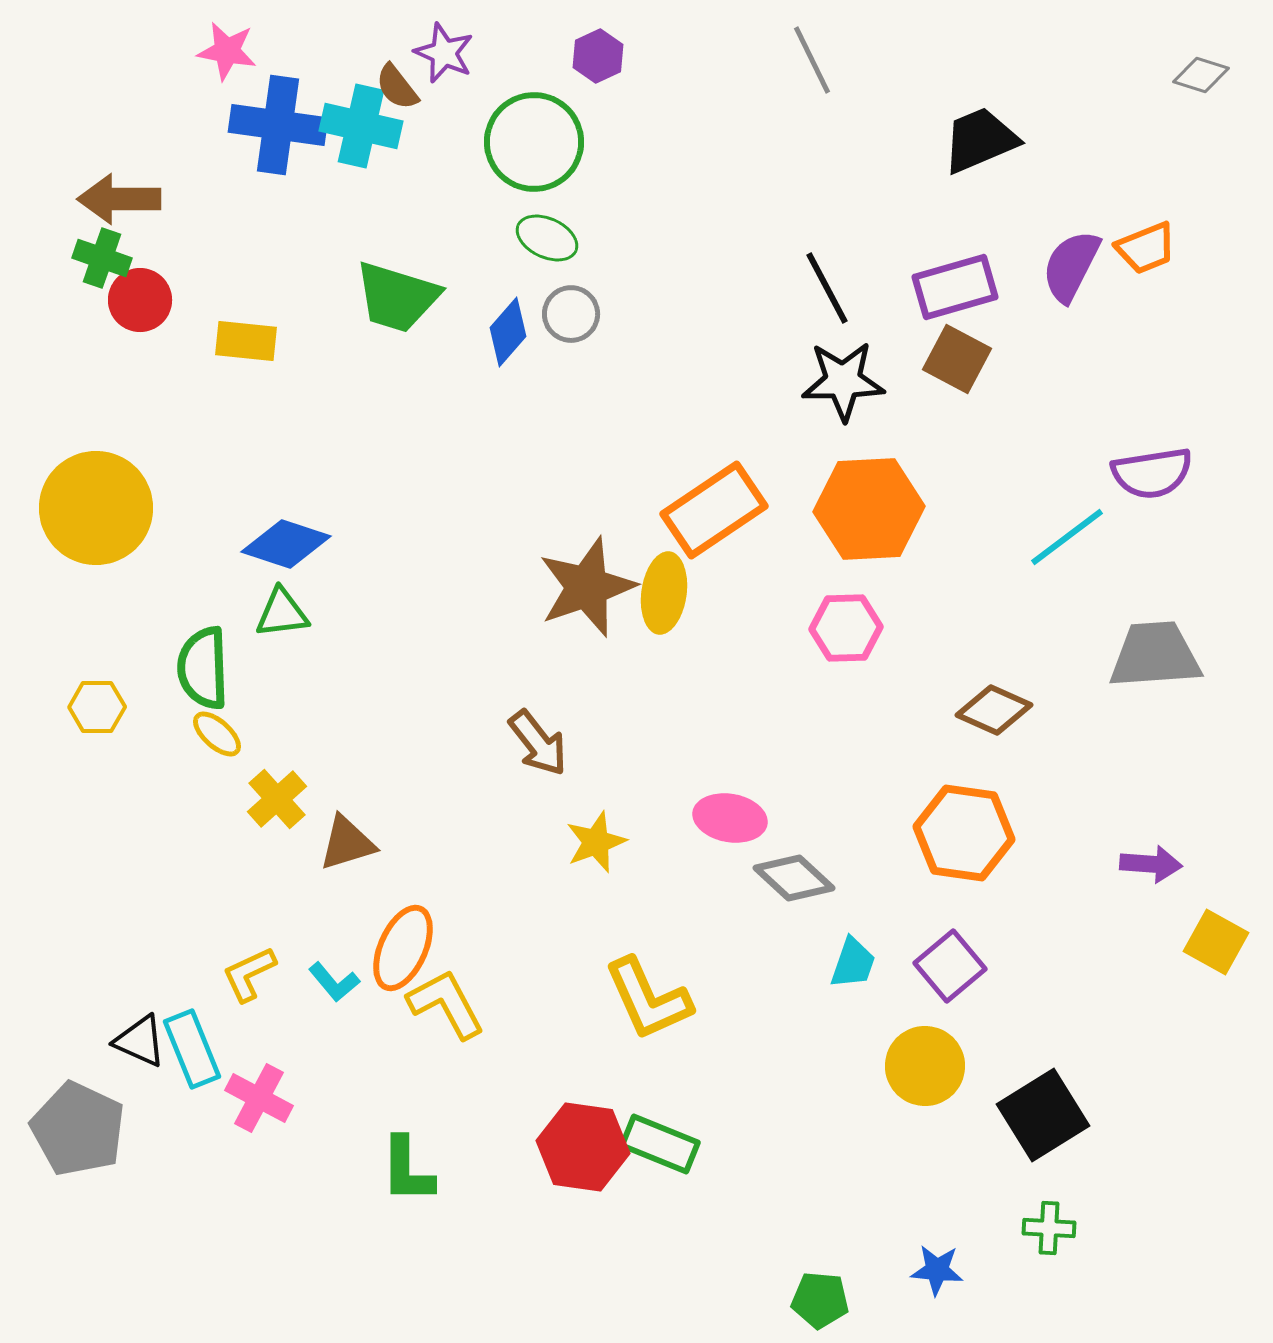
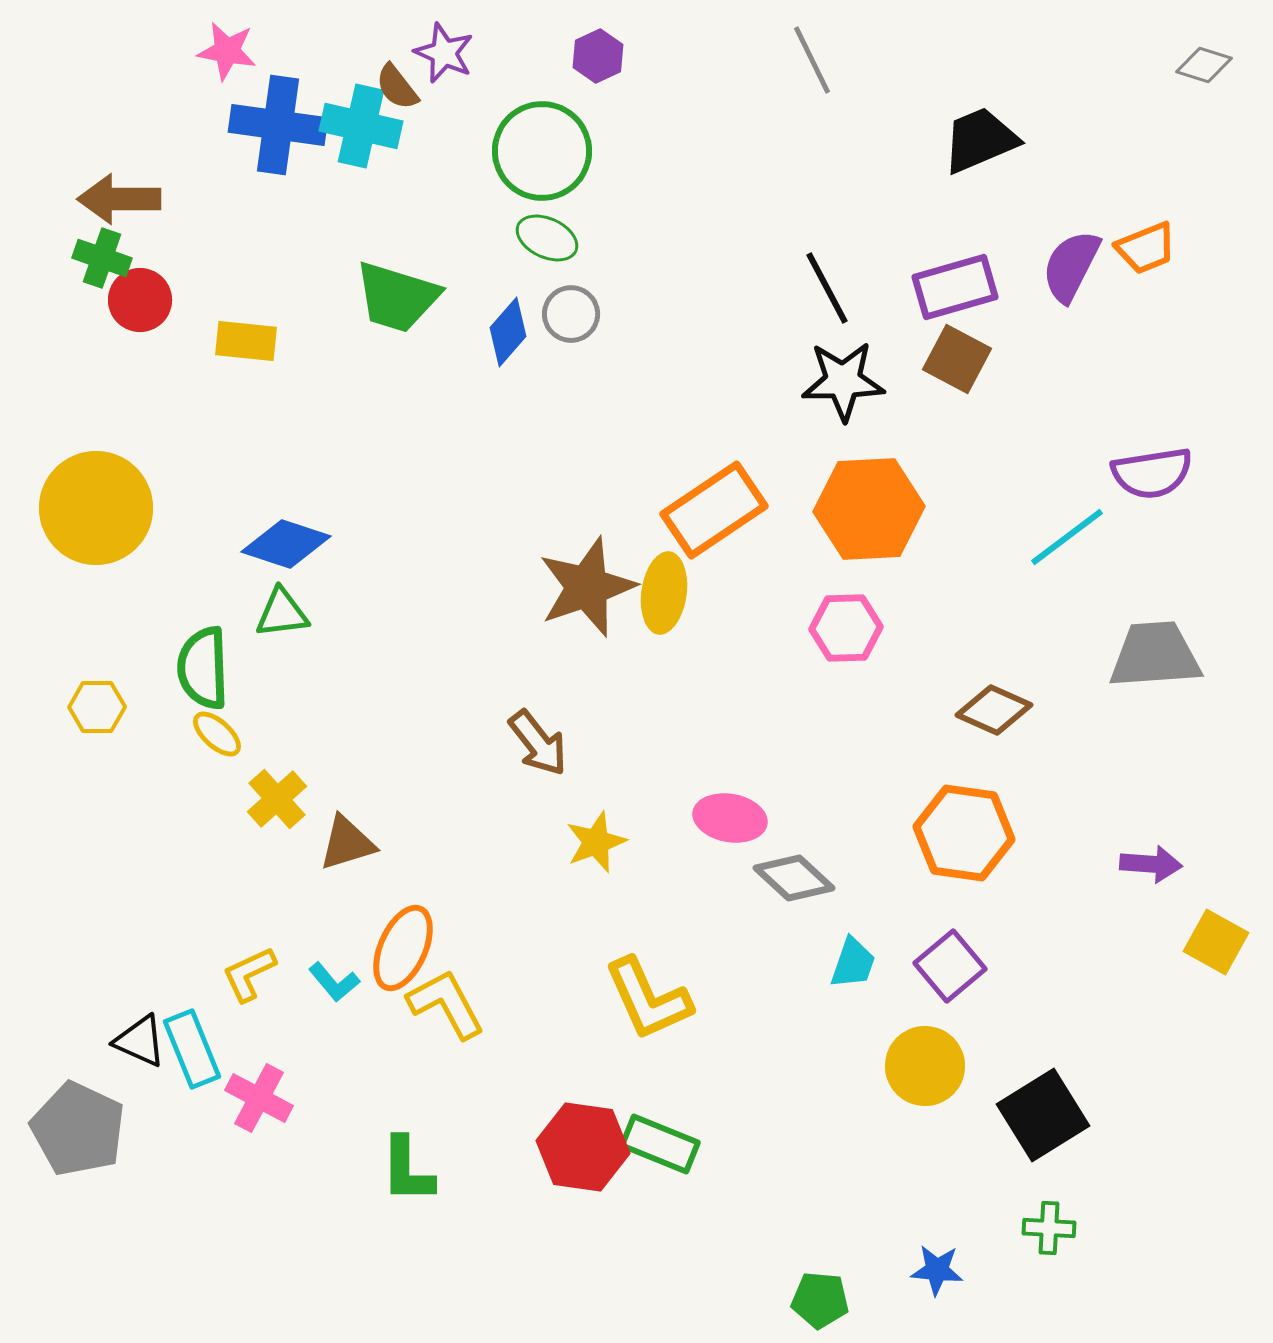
gray diamond at (1201, 75): moved 3 px right, 10 px up
green circle at (534, 142): moved 8 px right, 9 px down
